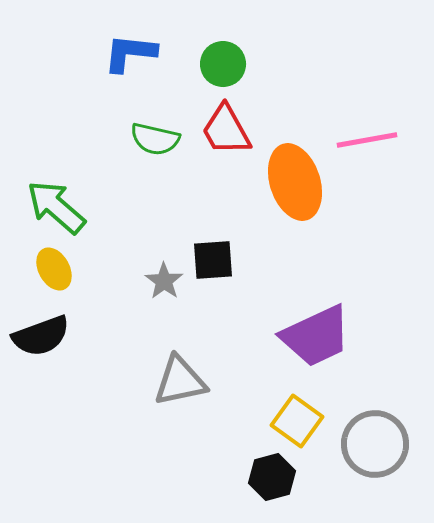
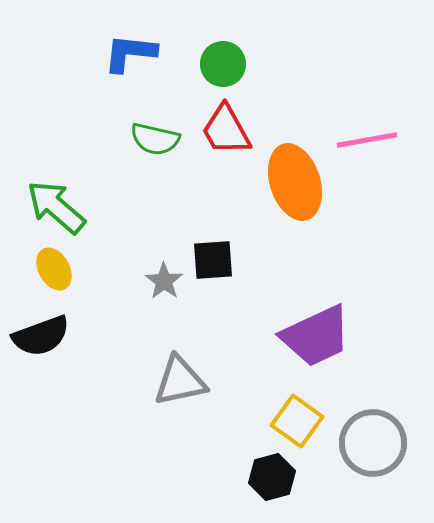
gray circle: moved 2 px left, 1 px up
